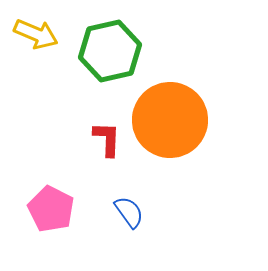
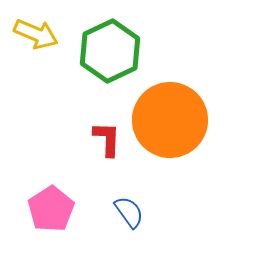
green hexagon: rotated 12 degrees counterclockwise
pink pentagon: rotated 12 degrees clockwise
